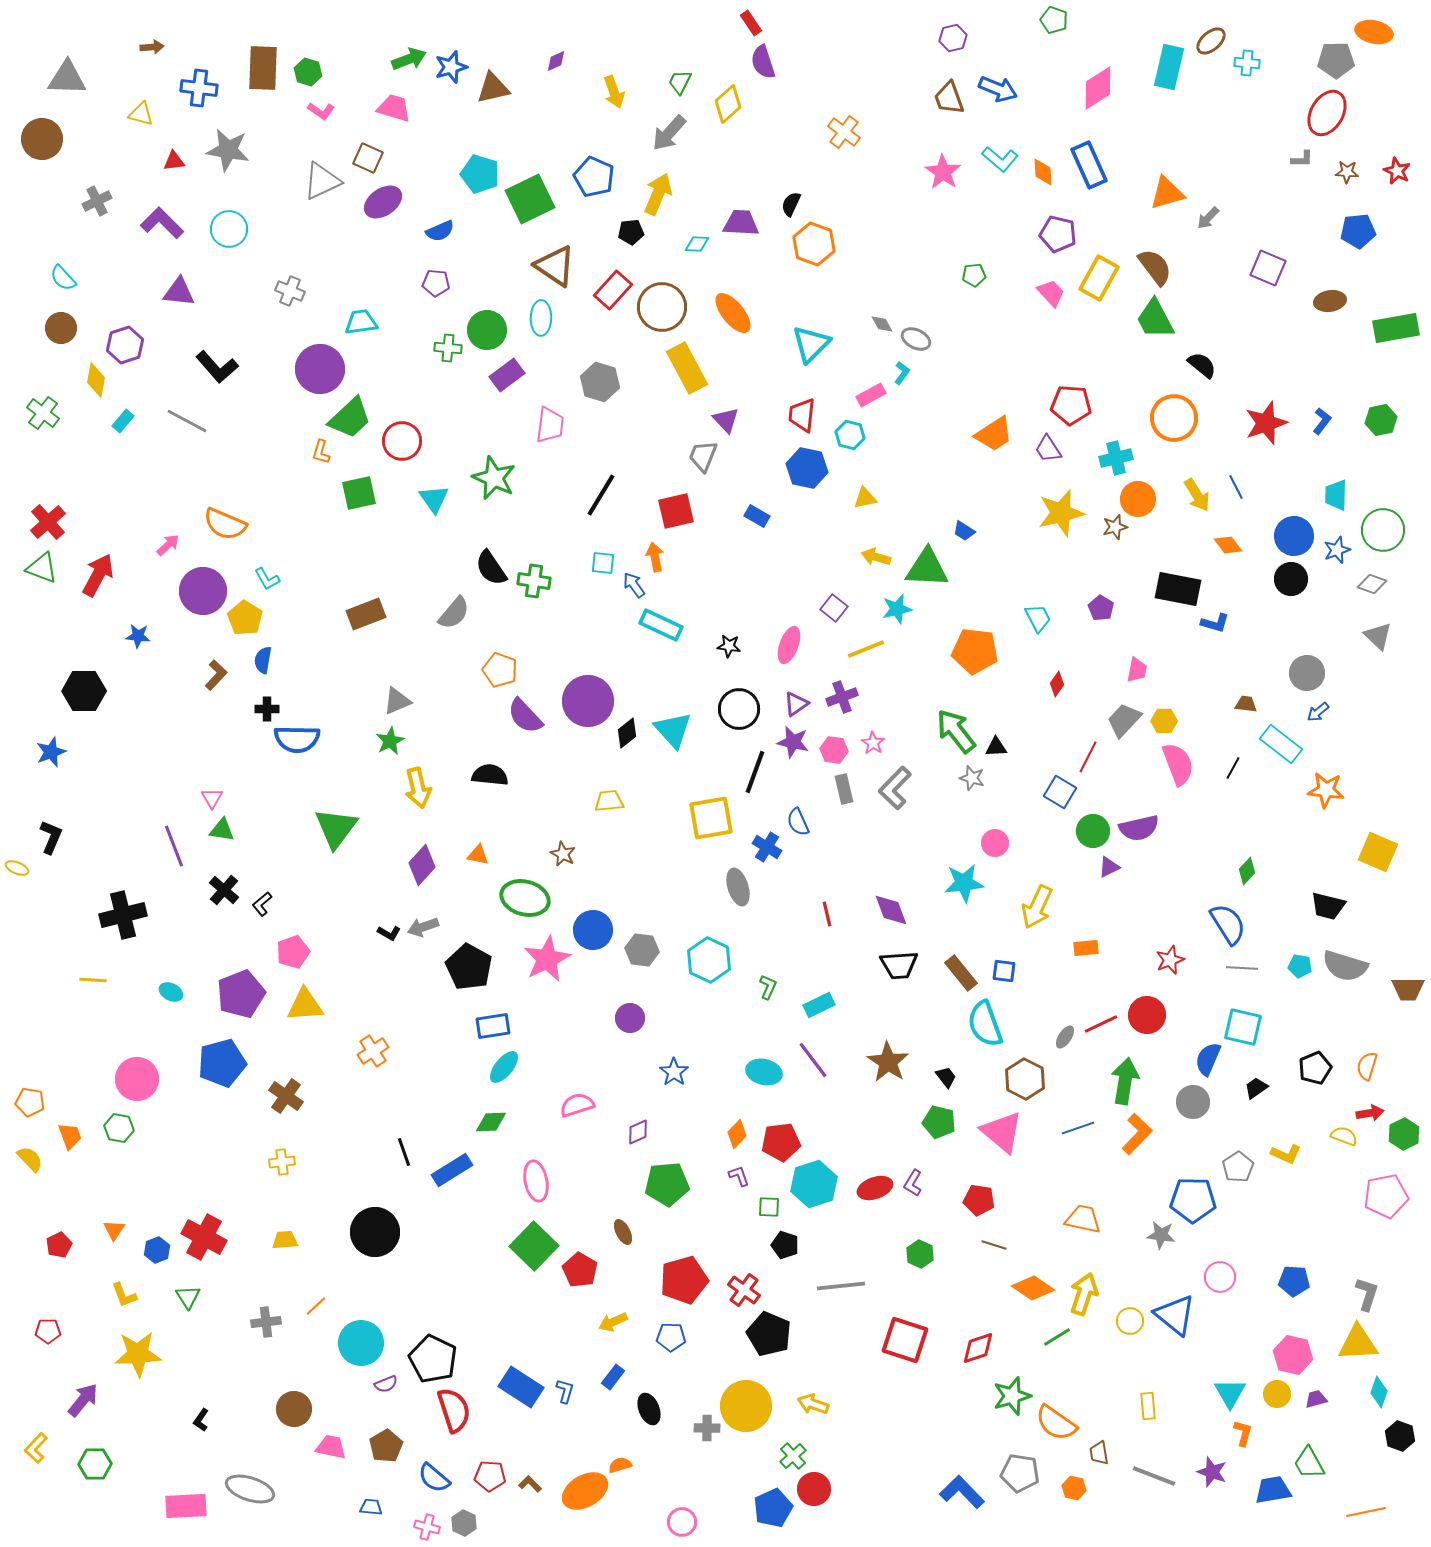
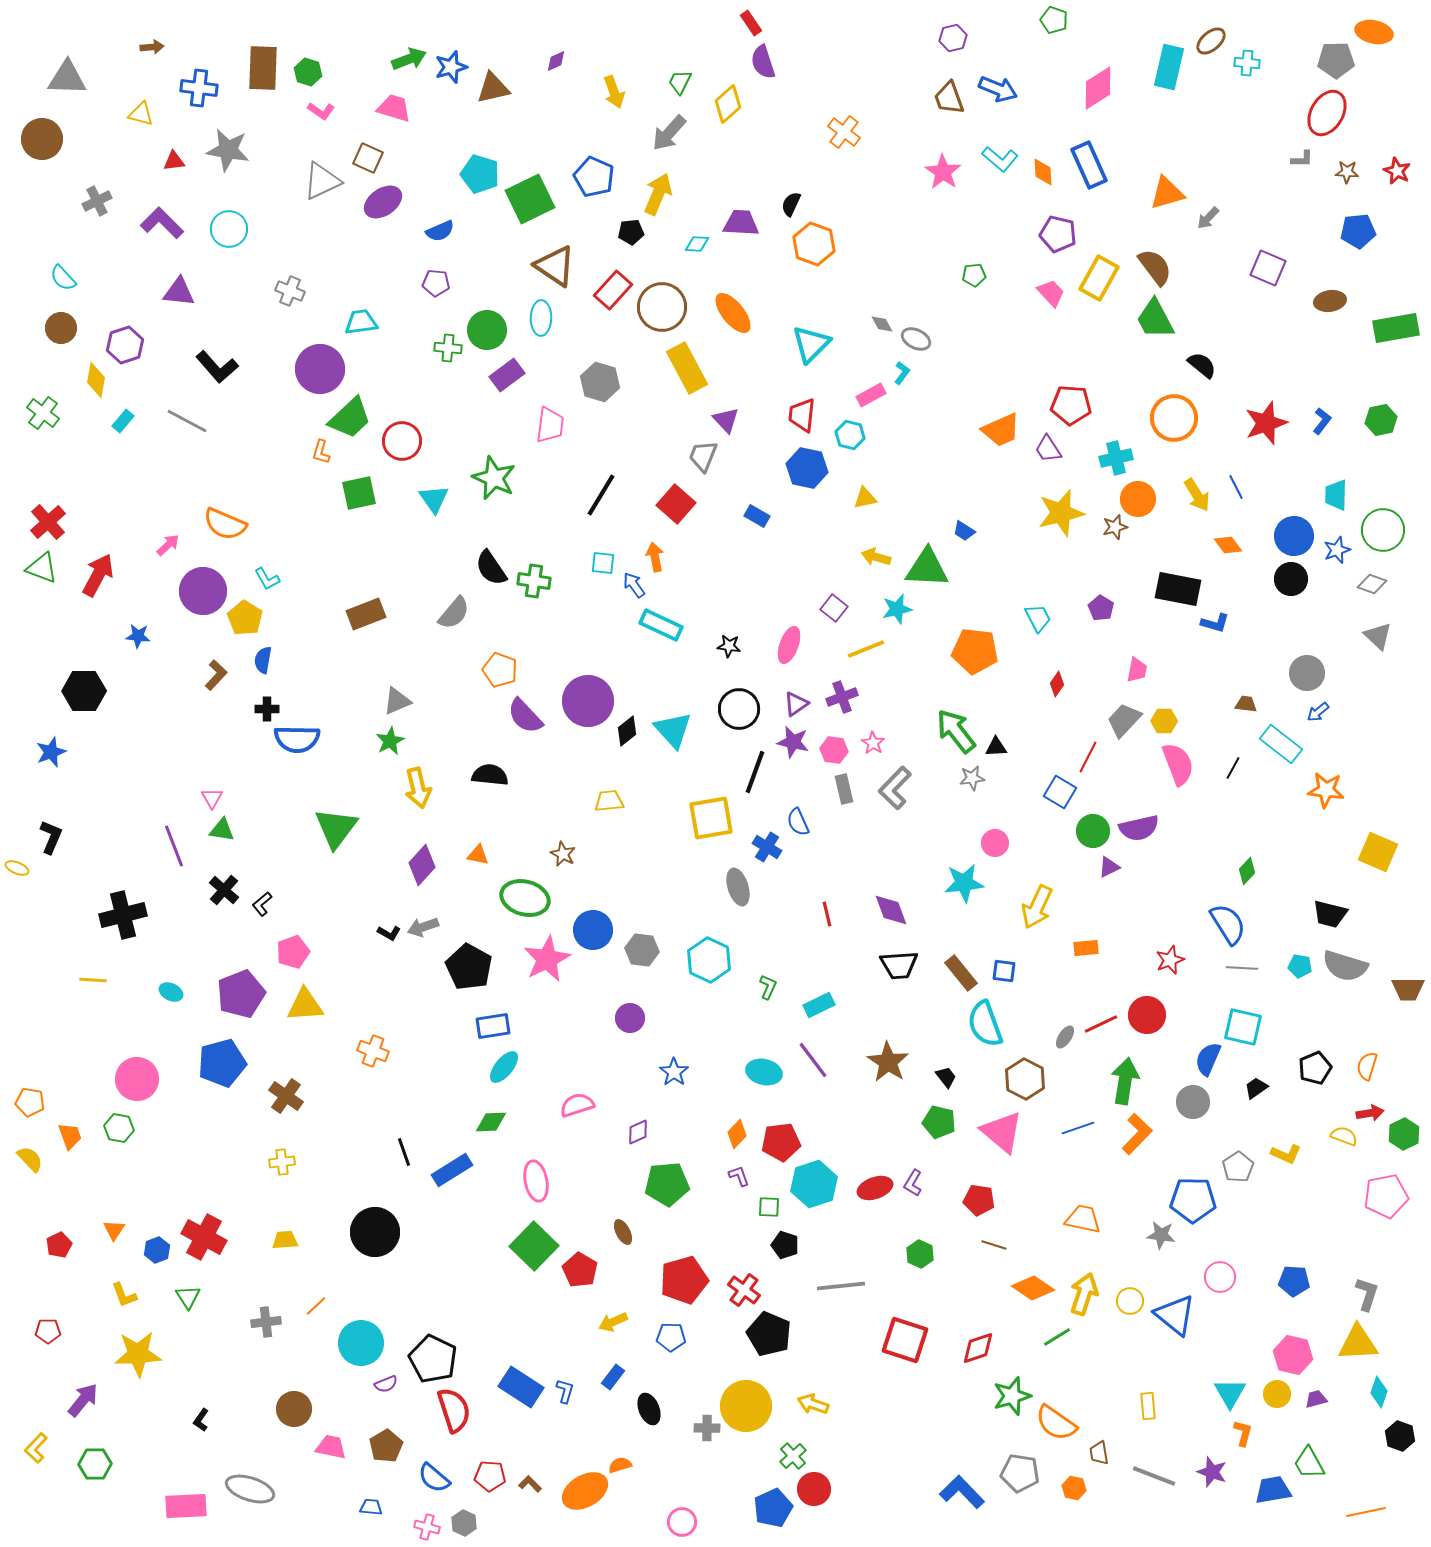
orange trapezoid at (994, 434): moved 7 px right, 4 px up; rotated 9 degrees clockwise
red square at (676, 511): moved 7 px up; rotated 36 degrees counterclockwise
black diamond at (627, 733): moved 2 px up
gray star at (972, 778): rotated 25 degrees counterclockwise
black trapezoid at (1328, 906): moved 2 px right, 8 px down
orange cross at (373, 1051): rotated 36 degrees counterclockwise
yellow circle at (1130, 1321): moved 20 px up
